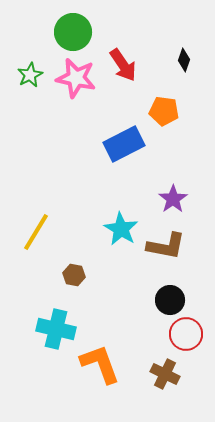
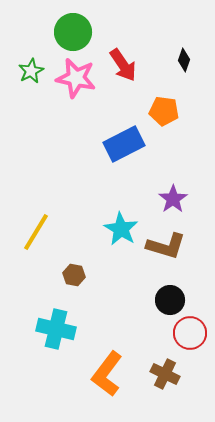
green star: moved 1 px right, 4 px up
brown L-shape: rotated 6 degrees clockwise
red circle: moved 4 px right, 1 px up
orange L-shape: moved 7 px right, 10 px down; rotated 123 degrees counterclockwise
